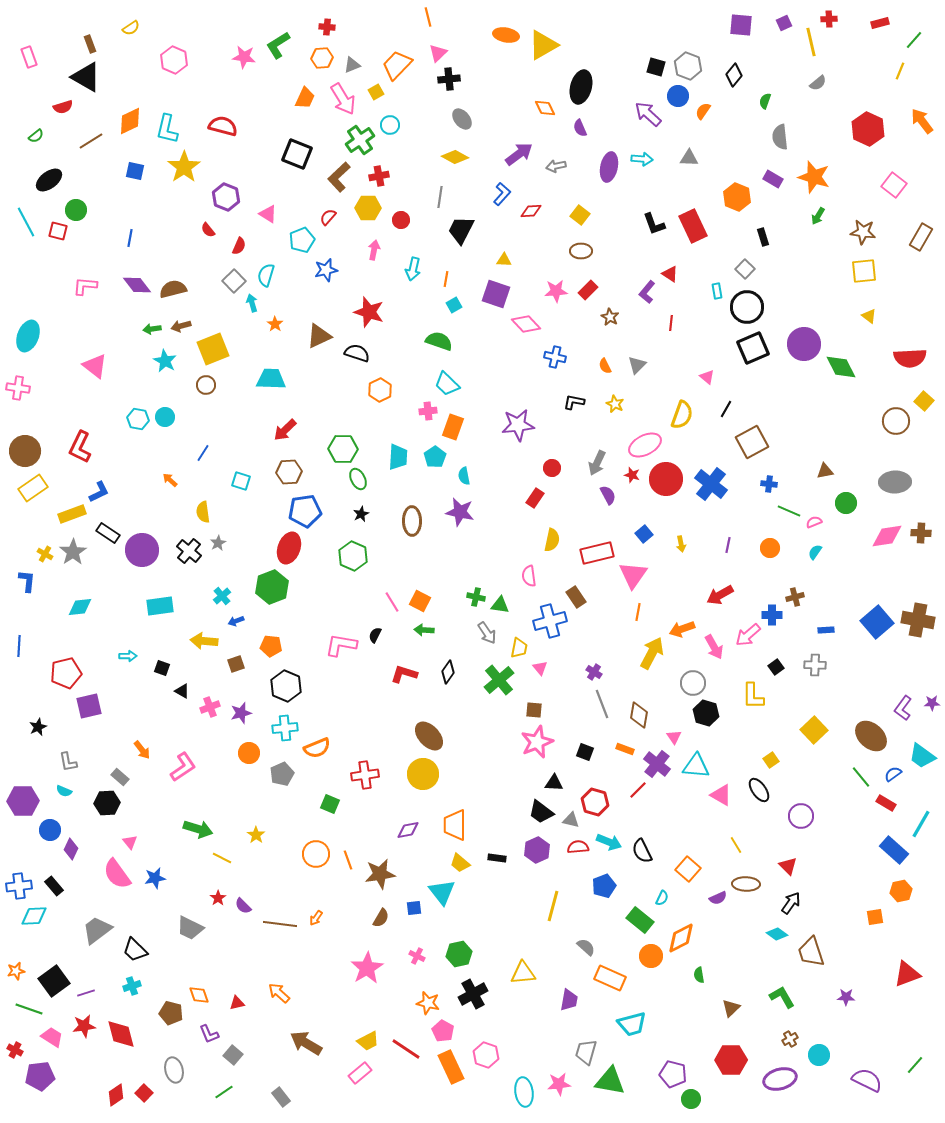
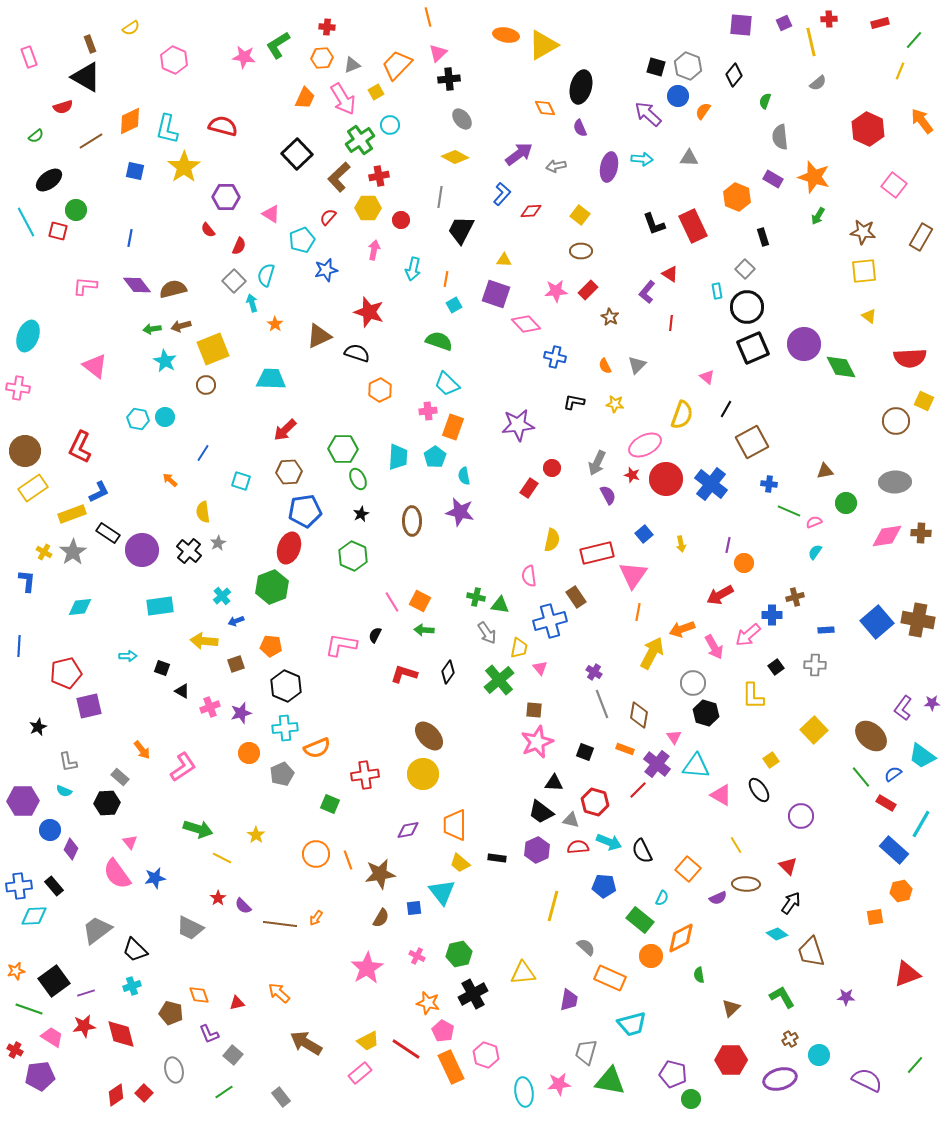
black square at (297, 154): rotated 24 degrees clockwise
purple hexagon at (226, 197): rotated 20 degrees counterclockwise
pink triangle at (268, 214): moved 3 px right
yellow square at (924, 401): rotated 18 degrees counterclockwise
yellow star at (615, 404): rotated 18 degrees counterclockwise
red rectangle at (535, 498): moved 6 px left, 10 px up
orange circle at (770, 548): moved 26 px left, 15 px down
yellow cross at (45, 554): moved 1 px left, 2 px up
blue pentagon at (604, 886): rotated 25 degrees clockwise
